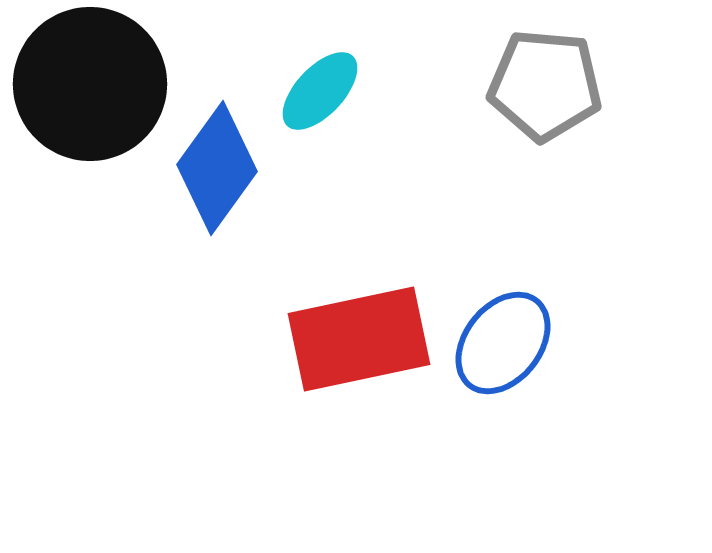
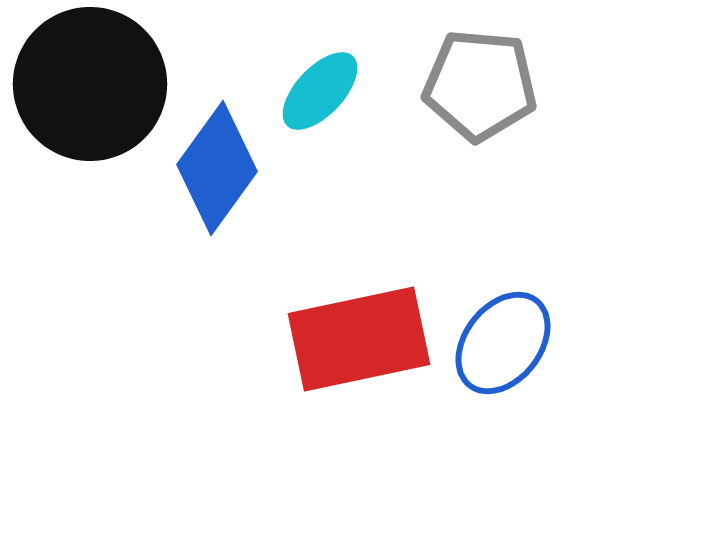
gray pentagon: moved 65 px left
